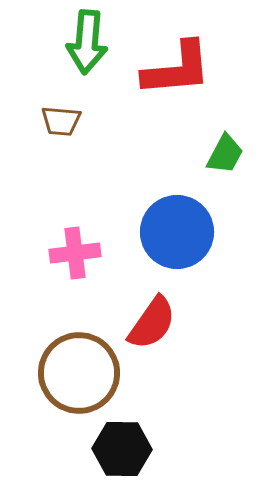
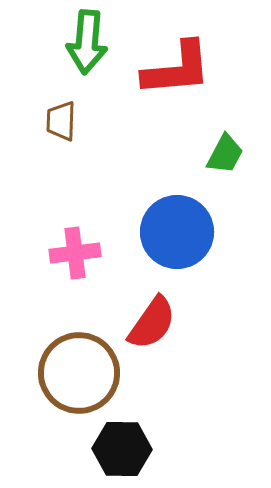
brown trapezoid: rotated 87 degrees clockwise
